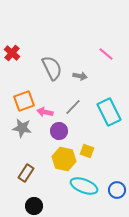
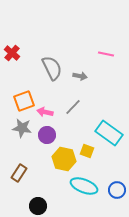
pink line: rotated 28 degrees counterclockwise
cyan rectangle: moved 21 px down; rotated 28 degrees counterclockwise
purple circle: moved 12 px left, 4 px down
brown rectangle: moved 7 px left
black circle: moved 4 px right
